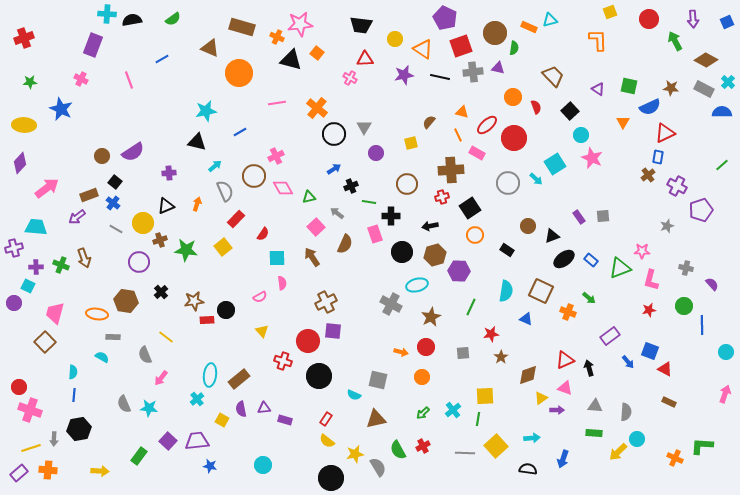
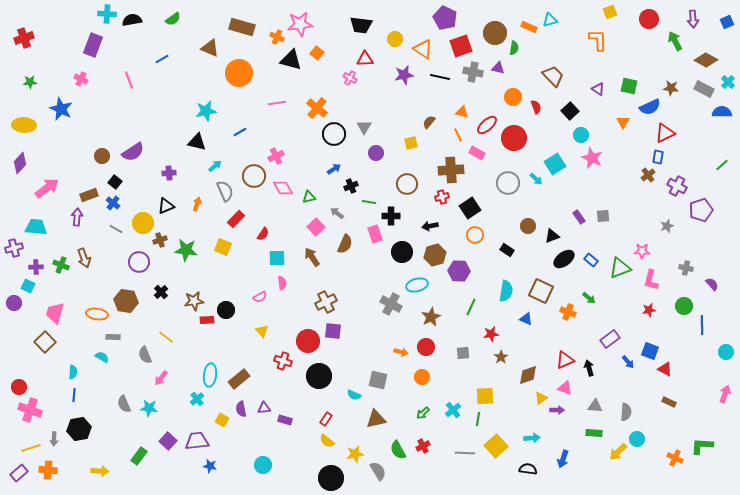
gray cross at (473, 72): rotated 18 degrees clockwise
purple arrow at (77, 217): rotated 132 degrees clockwise
yellow square at (223, 247): rotated 30 degrees counterclockwise
purple rectangle at (610, 336): moved 3 px down
gray semicircle at (378, 467): moved 4 px down
